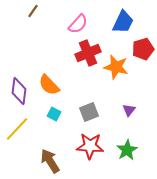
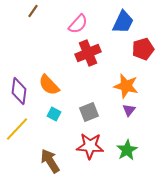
orange star: moved 10 px right, 19 px down
